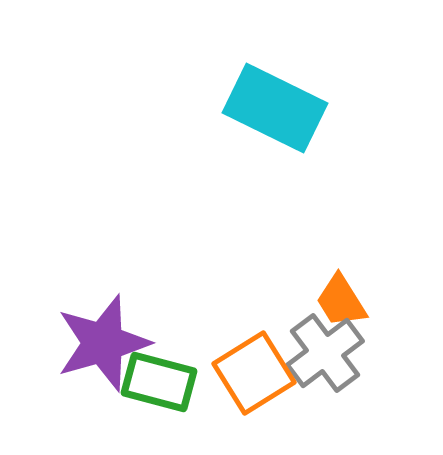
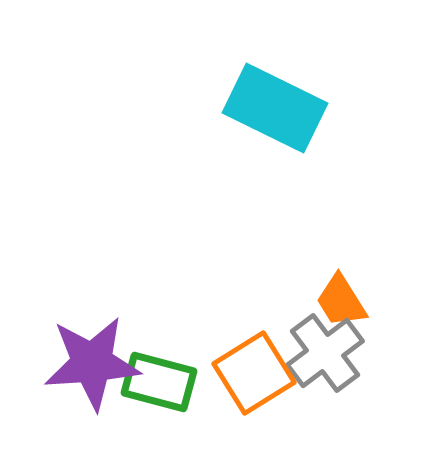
purple star: moved 11 px left, 20 px down; rotated 12 degrees clockwise
